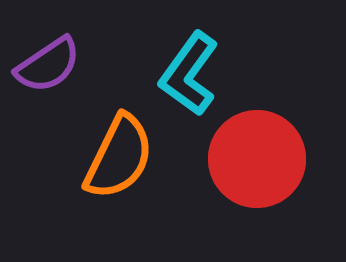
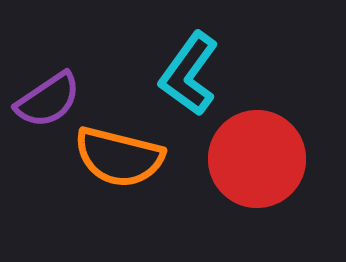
purple semicircle: moved 35 px down
orange semicircle: rotated 78 degrees clockwise
